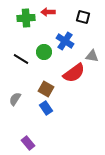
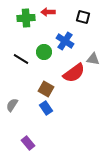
gray triangle: moved 1 px right, 3 px down
gray semicircle: moved 3 px left, 6 px down
